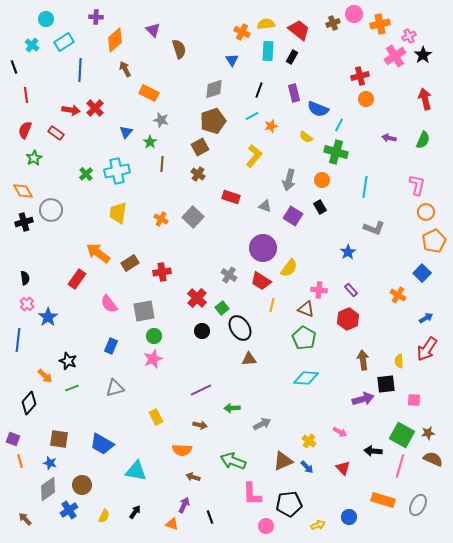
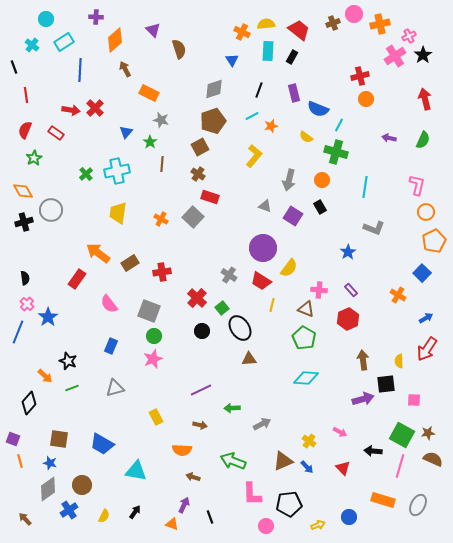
red rectangle at (231, 197): moved 21 px left
gray square at (144, 311): moved 5 px right; rotated 30 degrees clockwise
blue line at (18, 340): moved 8 px up; rotated 15 degrees clockwise
